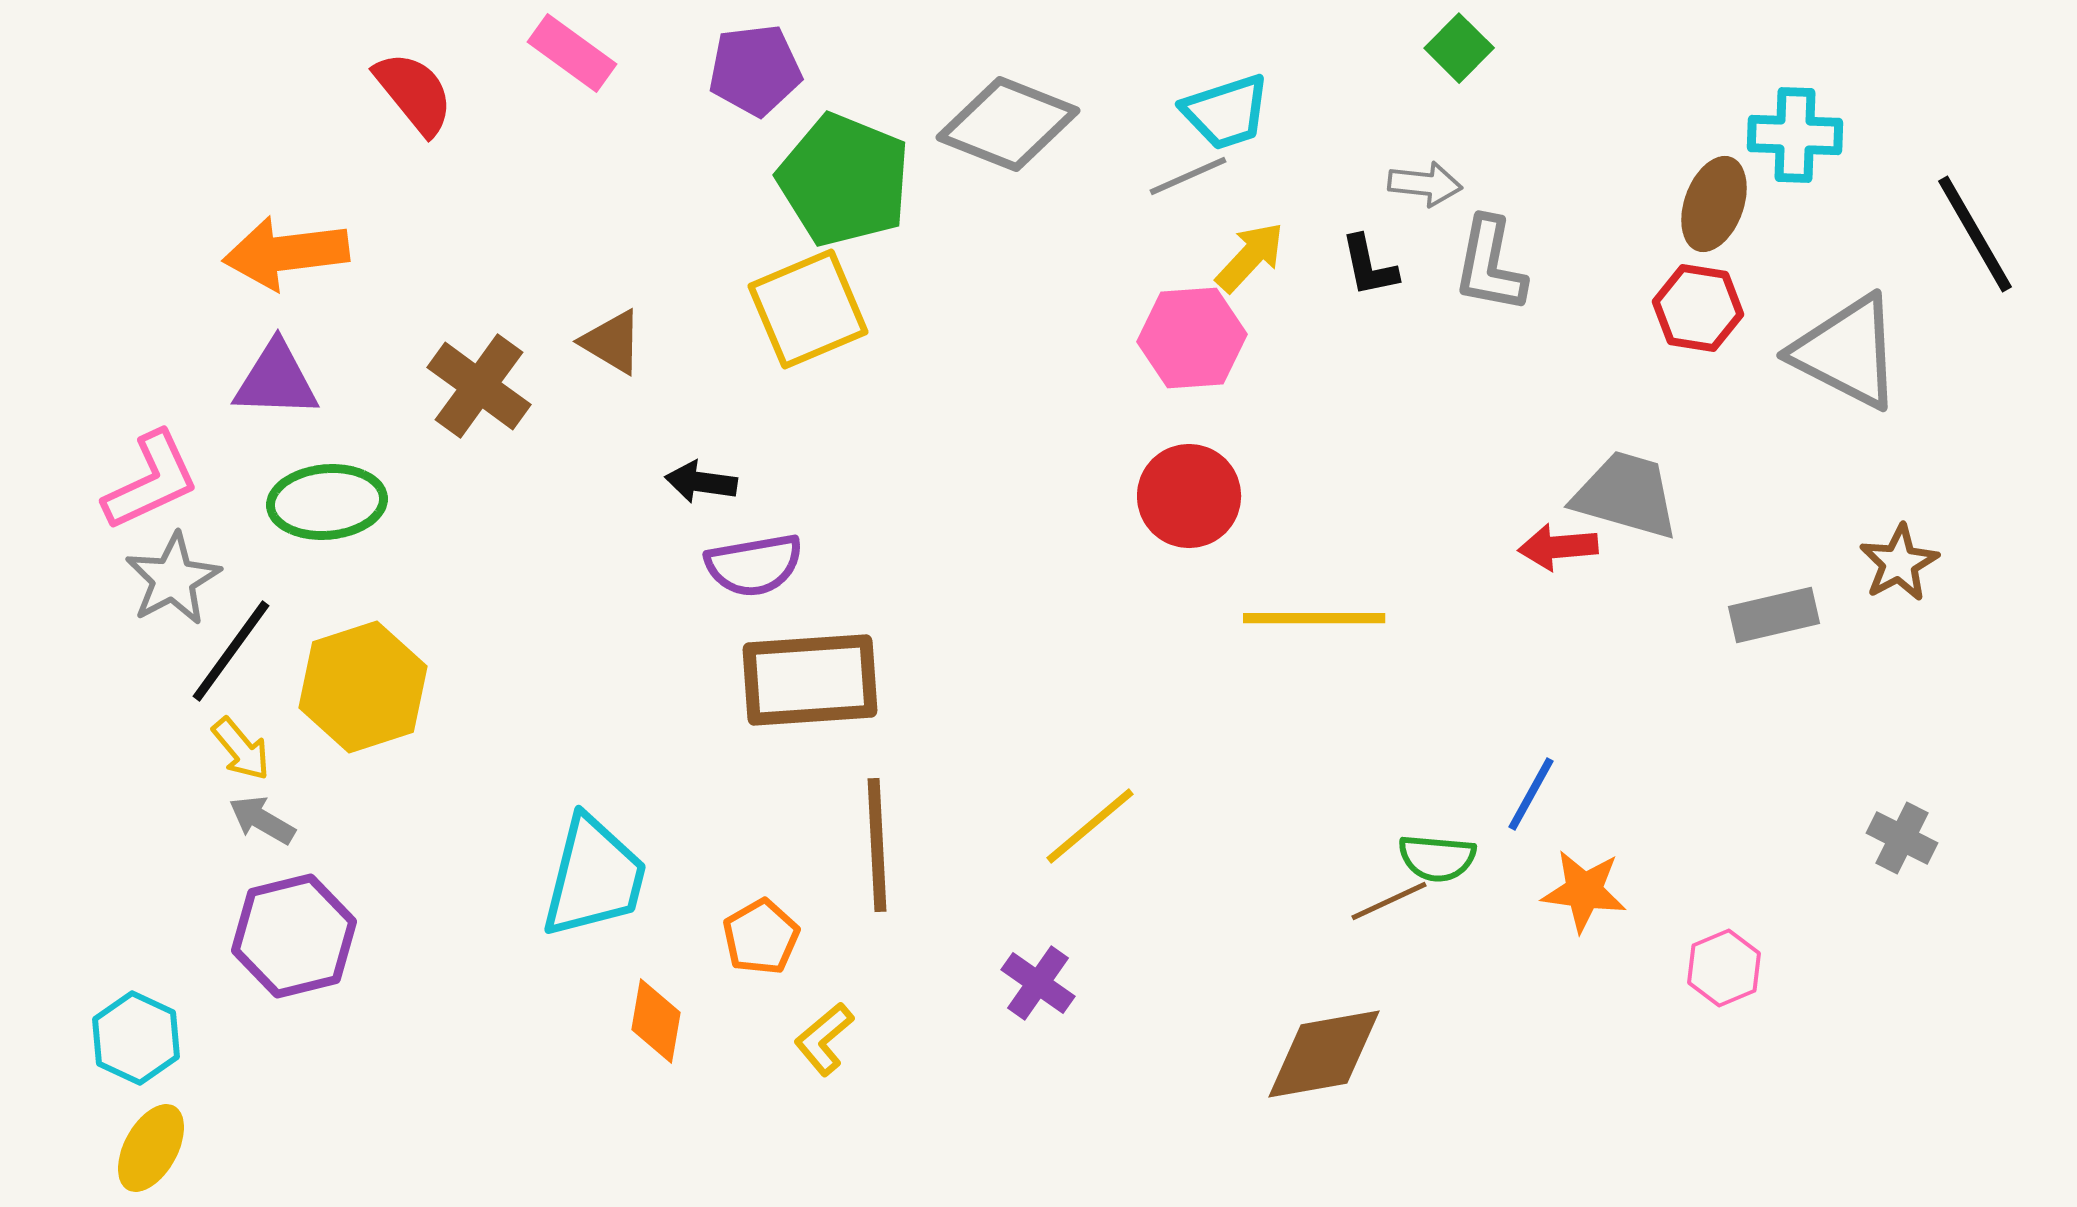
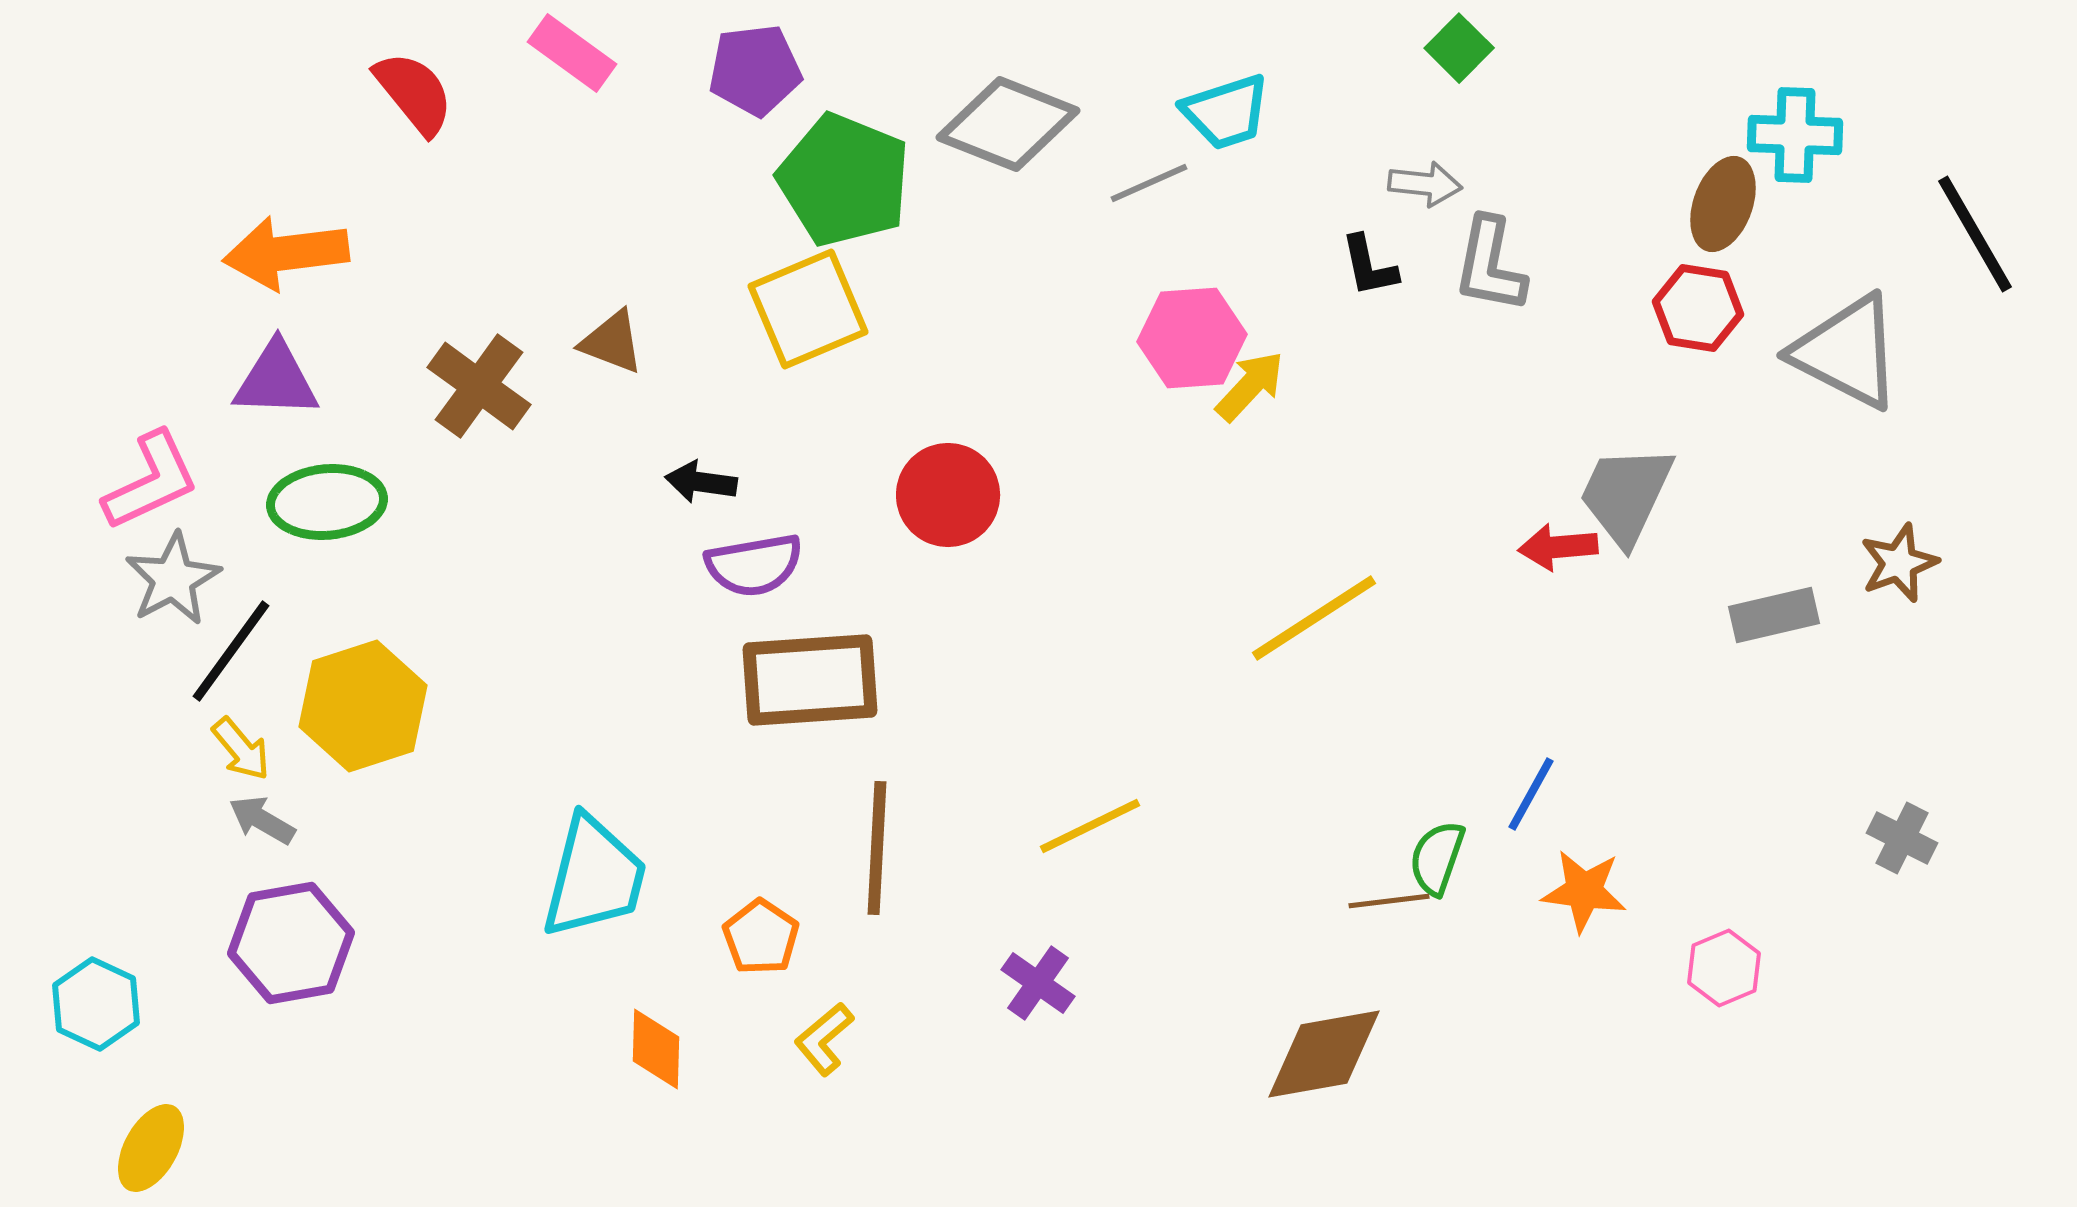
gray line at (1188, 176): moved 39 px left, 7 px down
brown ellipse at (1714, 204): moved 9 px right
yellow arrow at (1250, 257): moved 129 px down
brown triangle at (612, 342): rotated 10 degrees counterclockwise
gray trapezoid at (1626, 495): rotated 81 degrees counterclockwise
red circle at (1189, 496): moved 241 px left, 1 px up
brown star at (1899, 563): rotated 8 degrees clockwise
yellow line at (1314, 618): rotated 33 degrees counterclockwise
yellow hexagon at (363, 687): moved 19 px down
yellow line at (1090, 826): rotated 14 degrees clockwise
brown line at (877, 845): moved 3 px down; rotated 6 degrees clockwise
green semicircle at (1437, 858): rotated 104 degrees clockwise
brown line at (1389, 901): rotated 18 degrees clockwise
purple hexagon at (294, 936): moved 3 px left, 7 px down; rotated 4 degrees clockwise
orange pentagon at (761, 937): rotated 8 degrees counterclockwise
orange diamond at (656, 1021): moved 28 px down; rotated 8 degrees counterclockwise
cyan hexagon at (136, 1038): moved 40 px left, 34 px up
